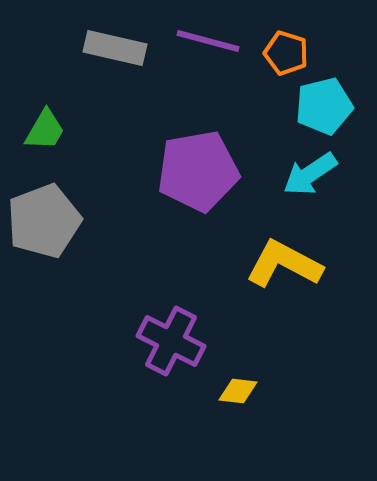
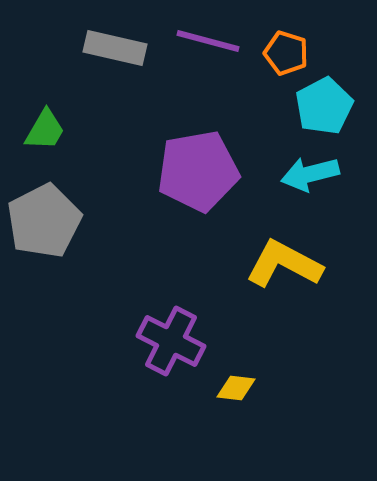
cyan pentagon: rotated 14 degrees counterclockwise
cyan arrow: rotated 20 degrees clockwise
gray pentagon: rotated 6 degrees counterclockwise
yellow diamond: moved 2 px left, 3 px up
